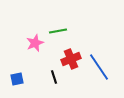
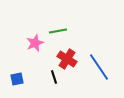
red cross: moved 4 px left; rotated 36 degrees counterclockwise
